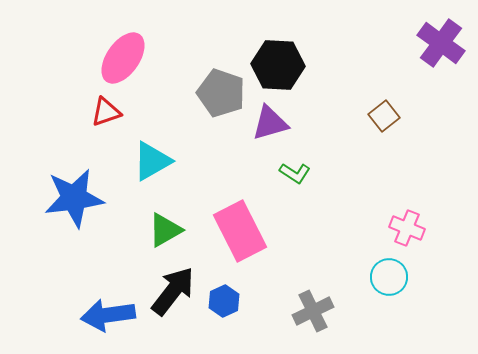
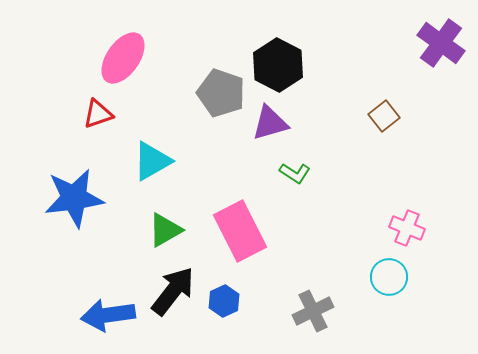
black hexagon: rotated 24 degrees clockwise
red triangle: moved 8 px left, 2 px down
